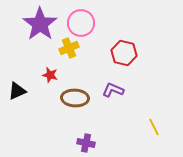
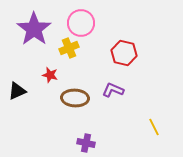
purple star: moved 6 px left, 5 px down
